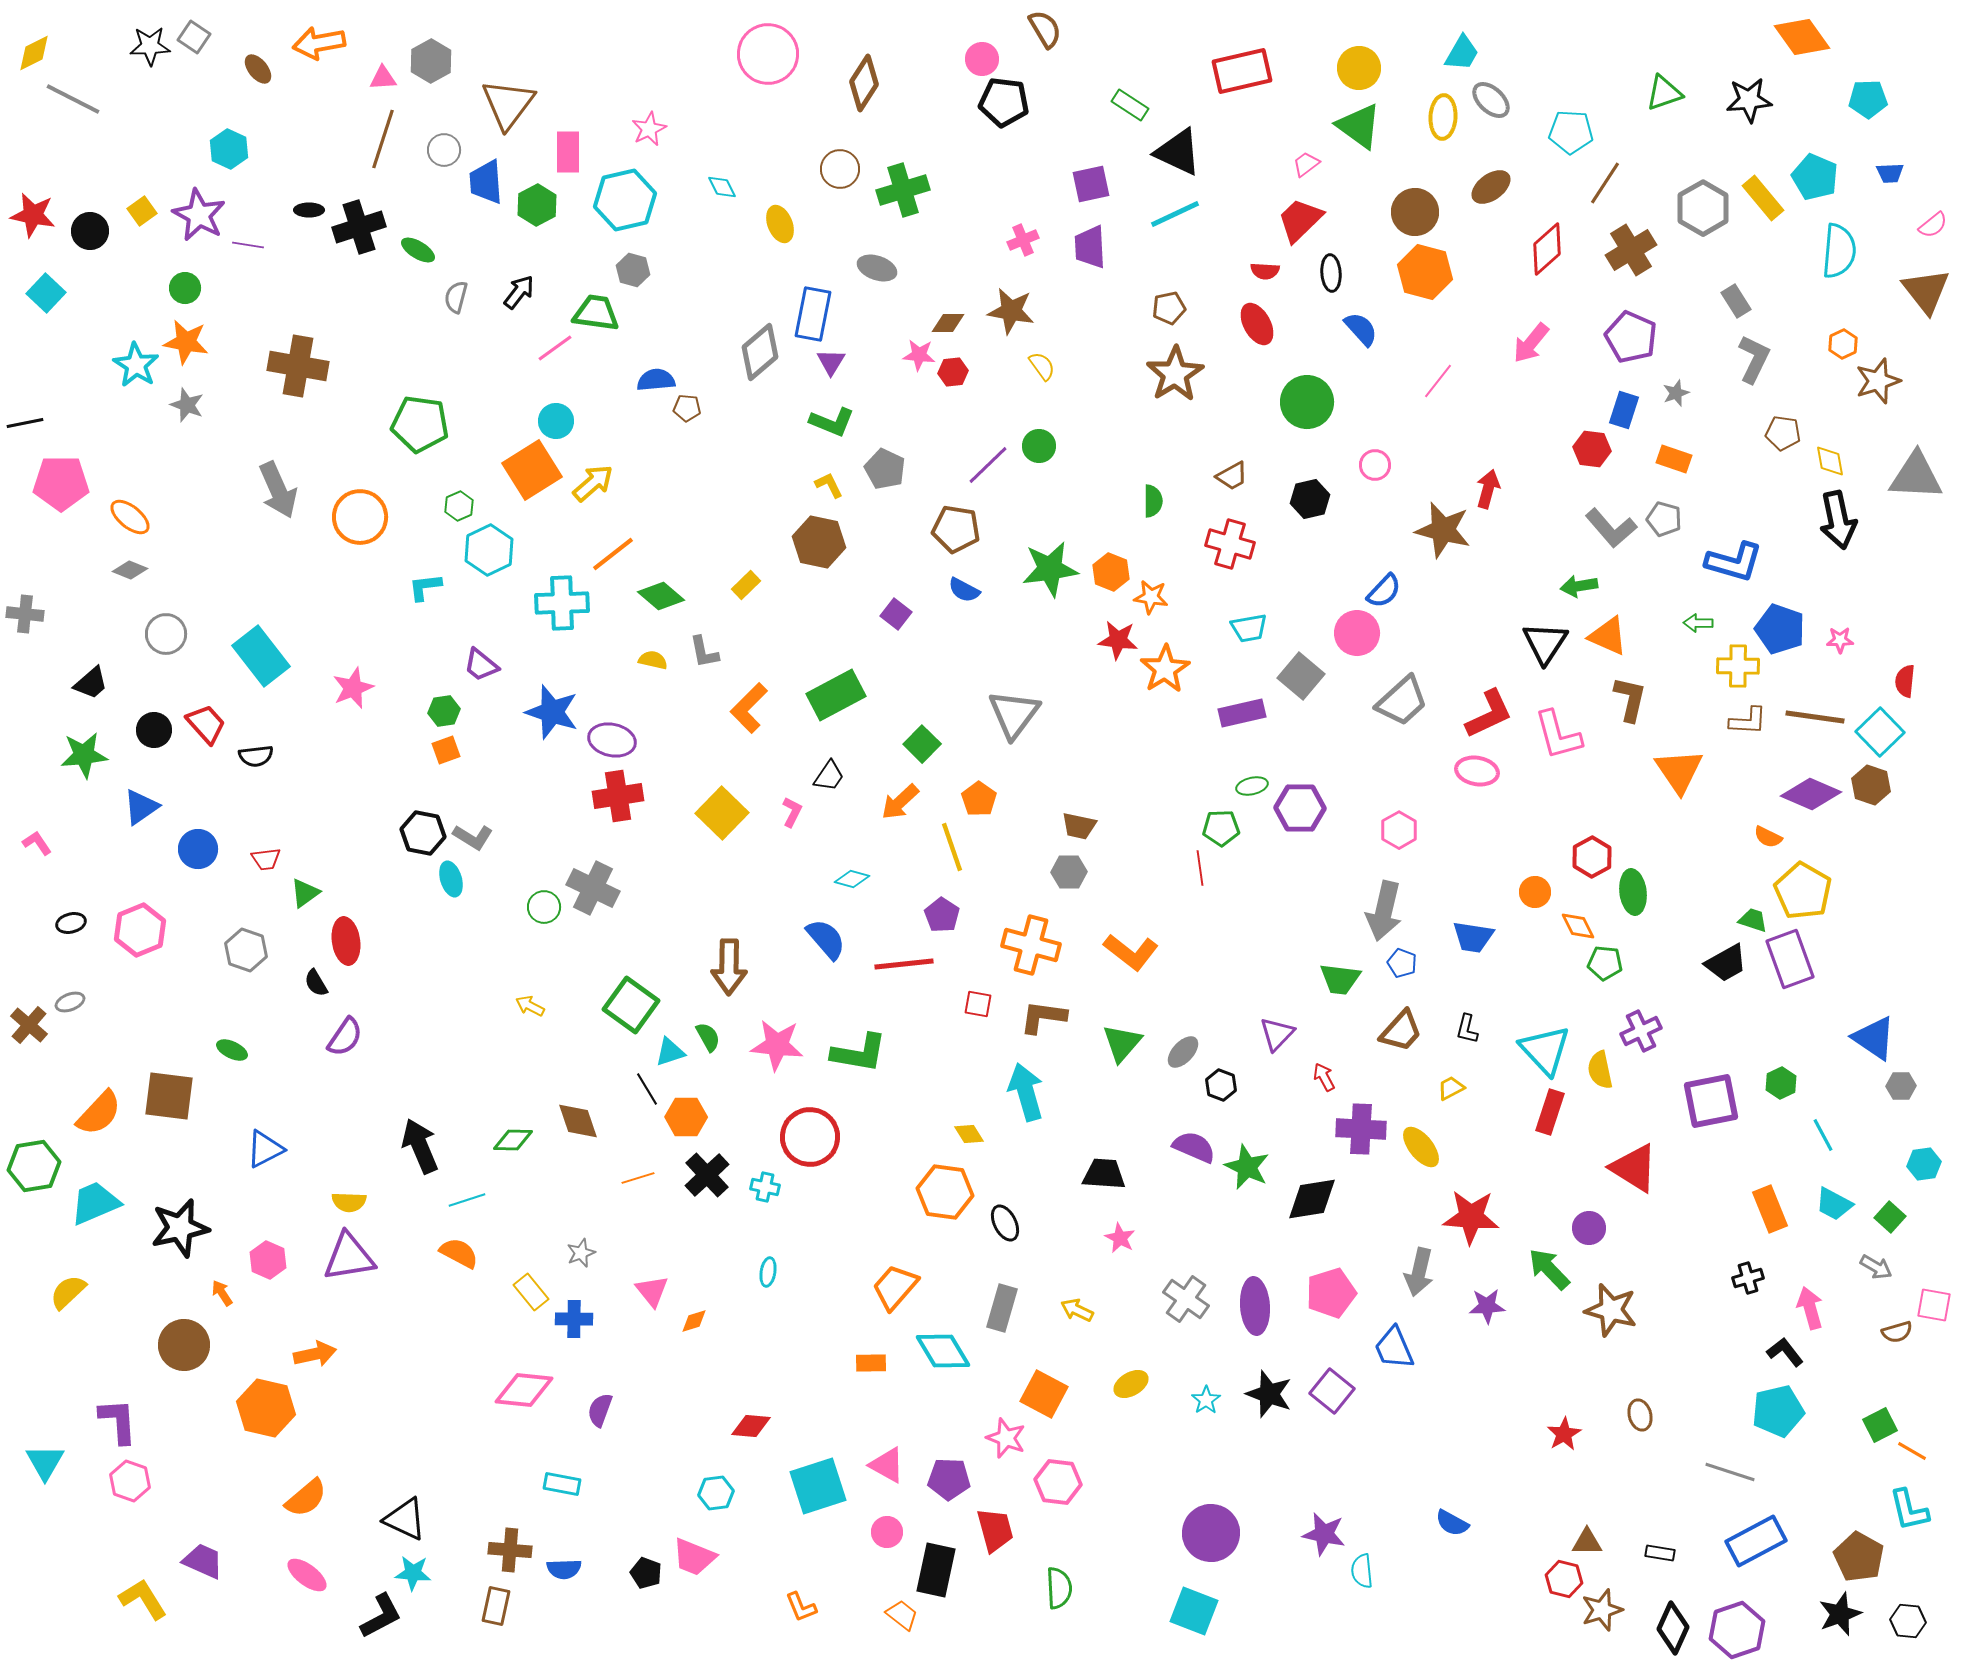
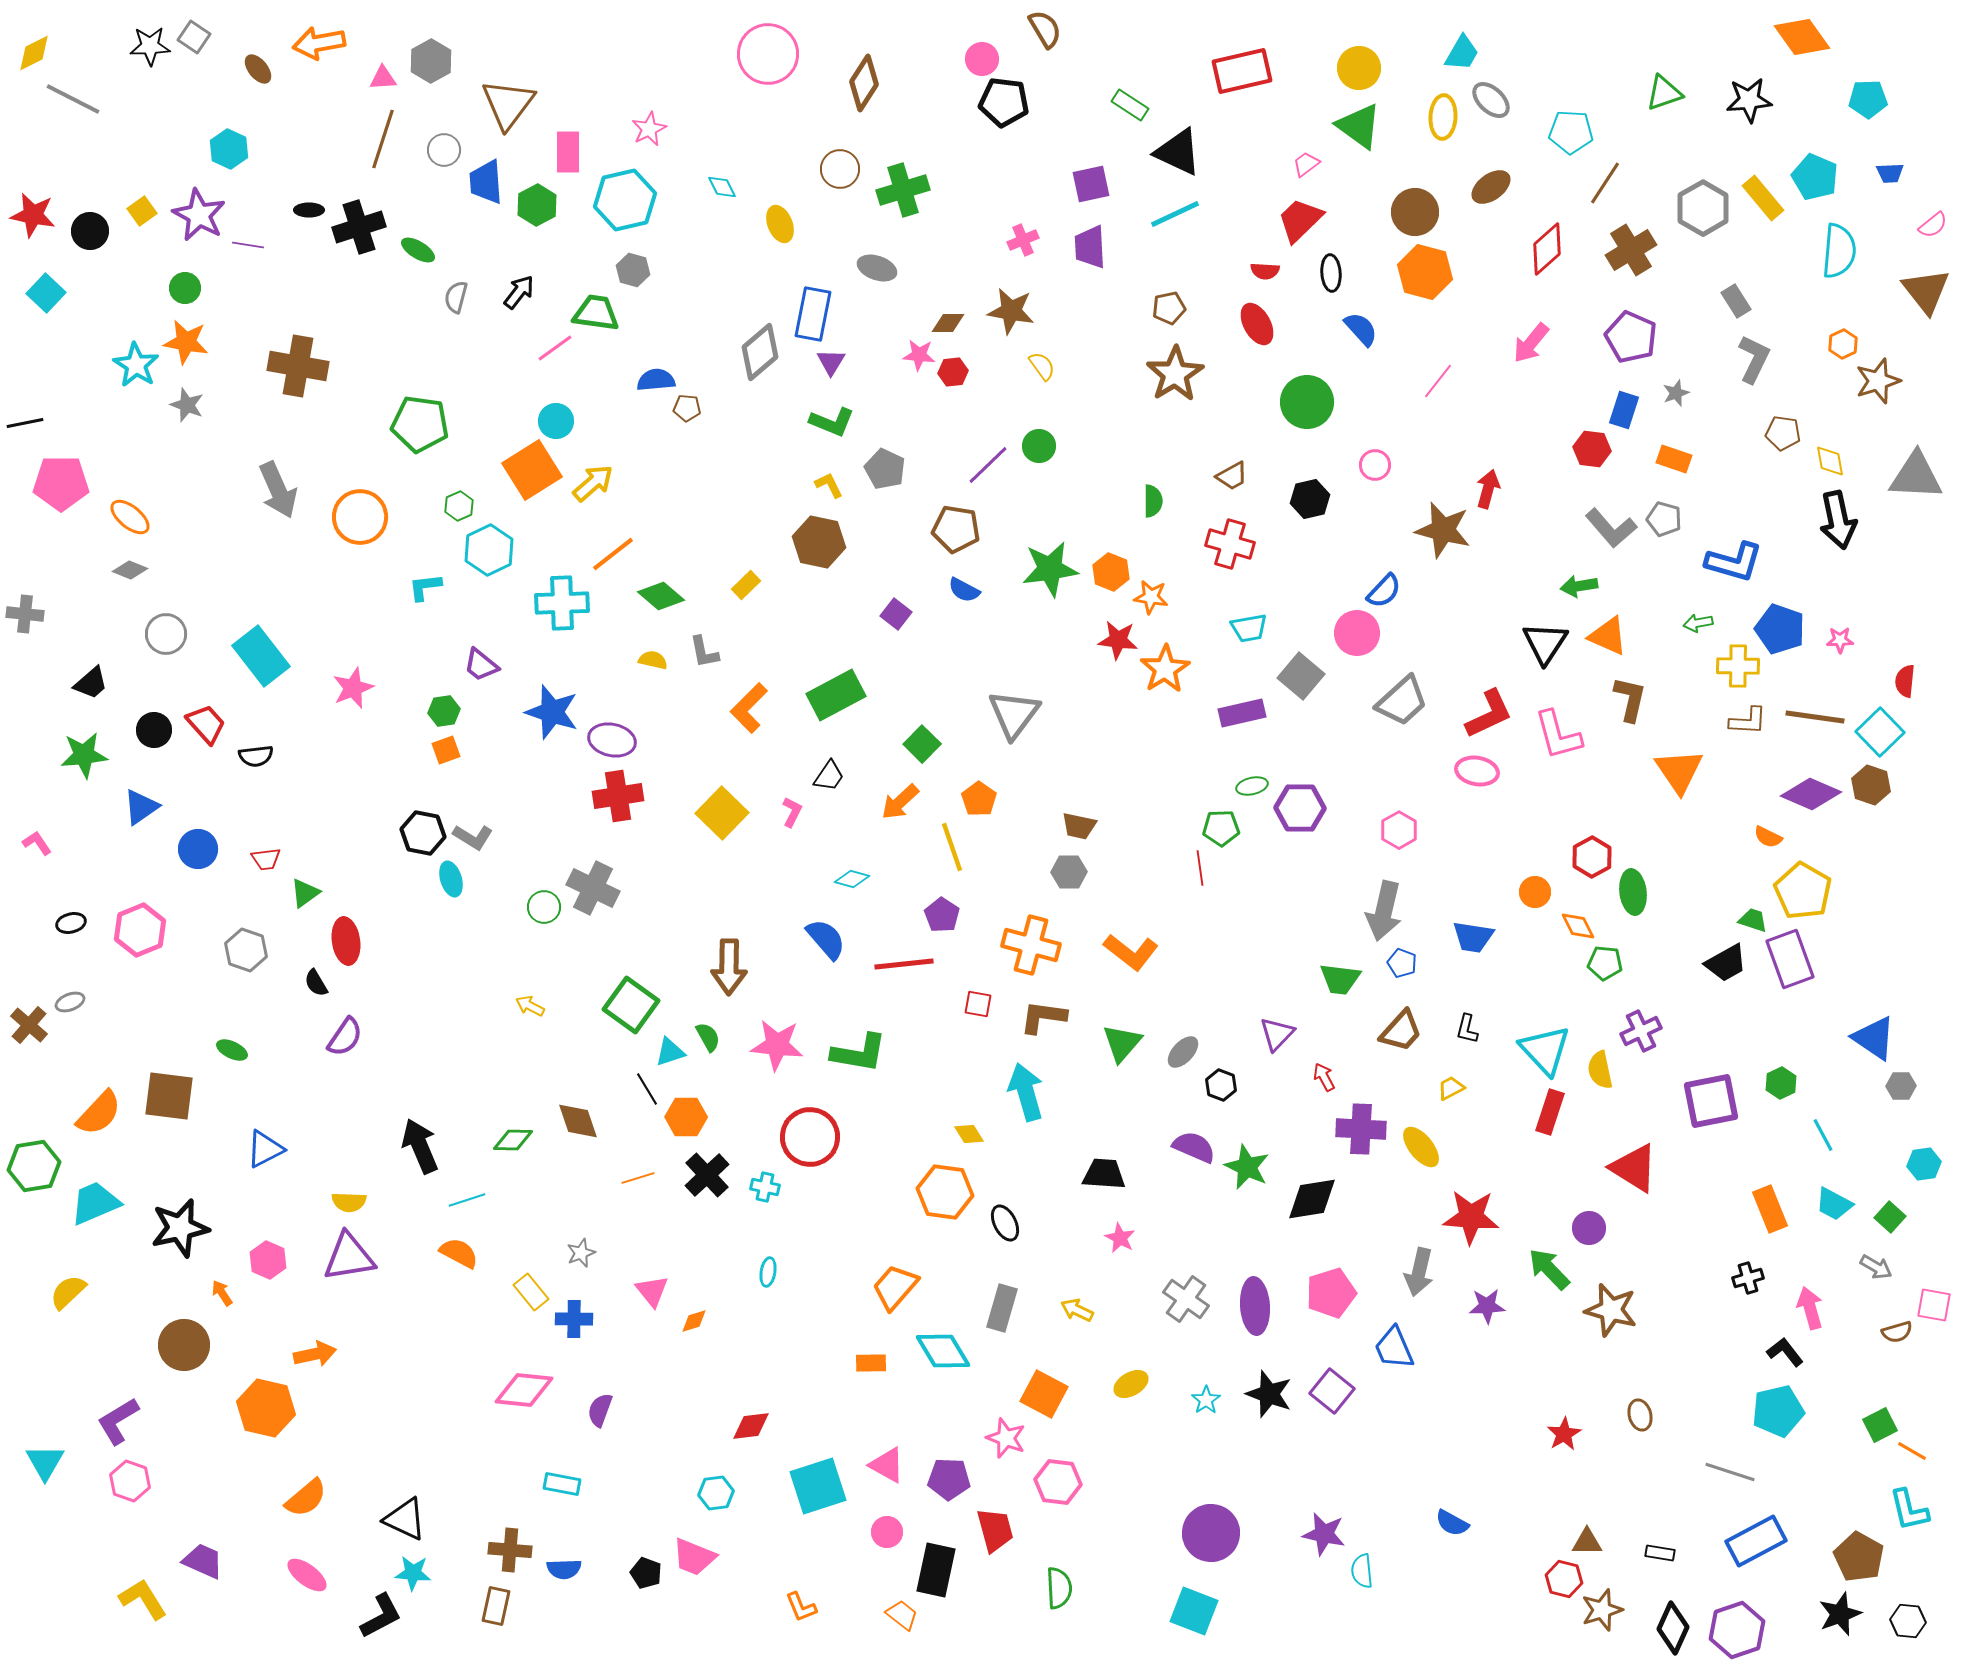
green arrow at (1698, 623): rotated 12 degrees counterclockwise
purple L-shape at (118, 1421): rotated 117 degrees counterclockwise
red diamond at (751, 1426): rotated 12 degrees counterclockwise
